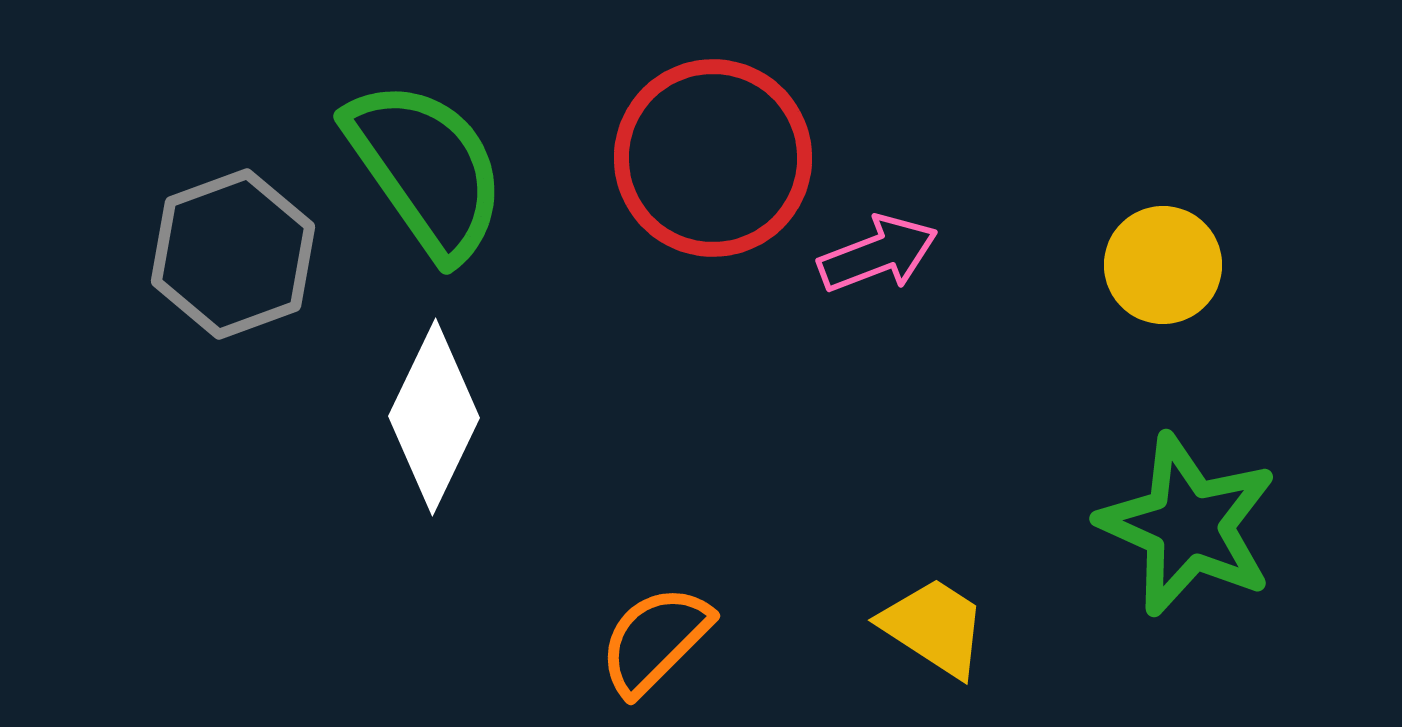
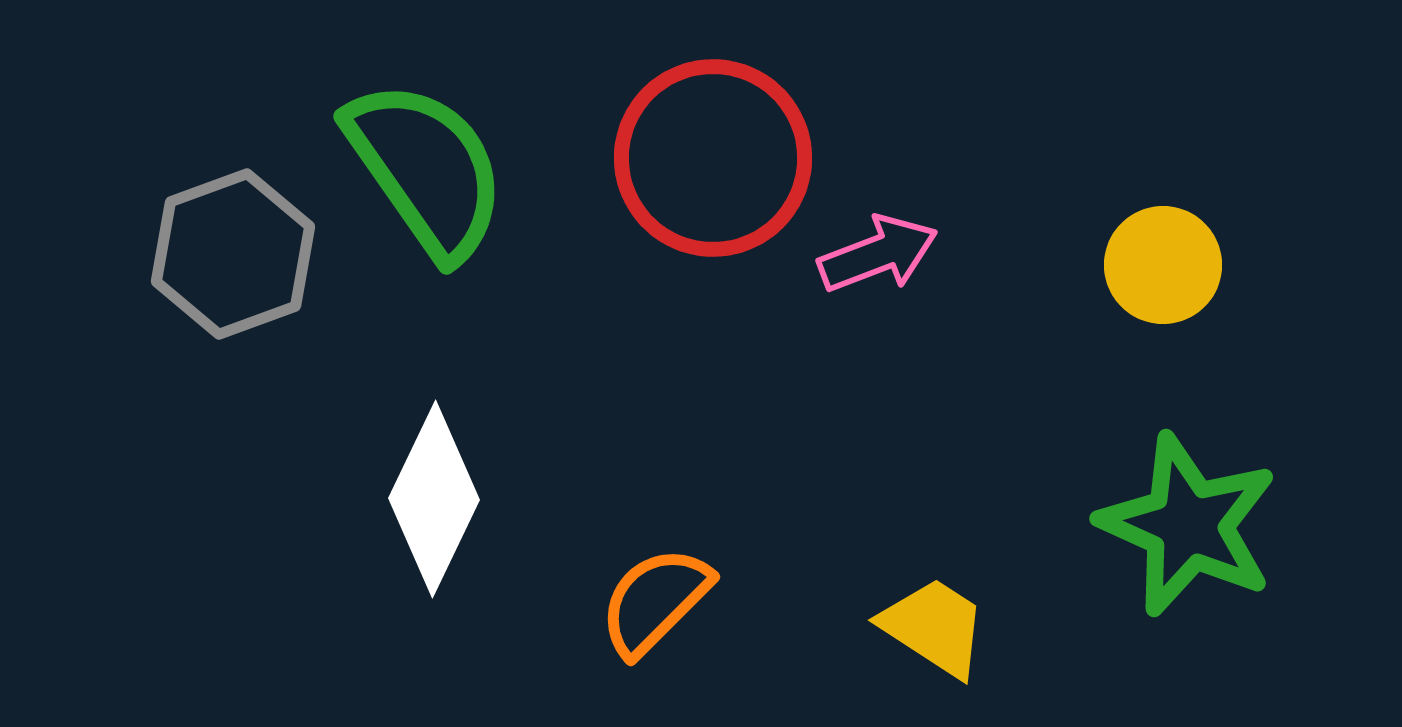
white diamond: moved 82 px down
orange semicircle: moved 39 px up
